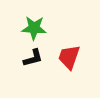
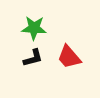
red trapezoid: rotated 60 degrees counterclockwise
